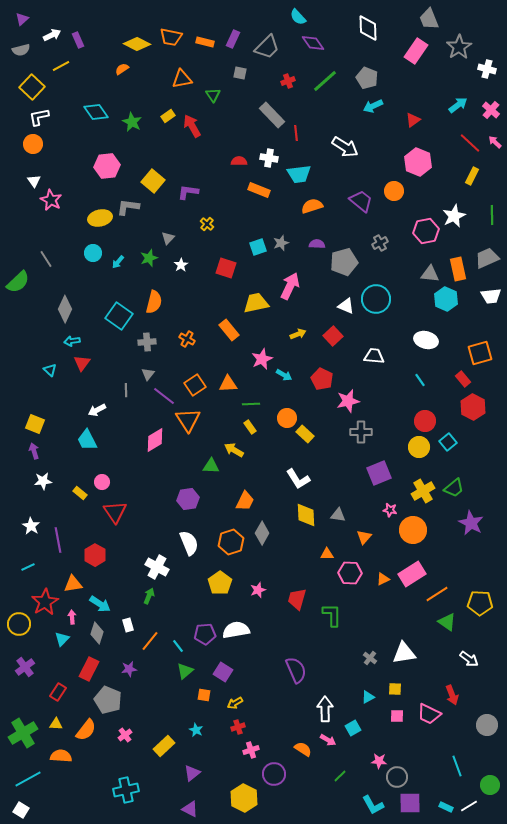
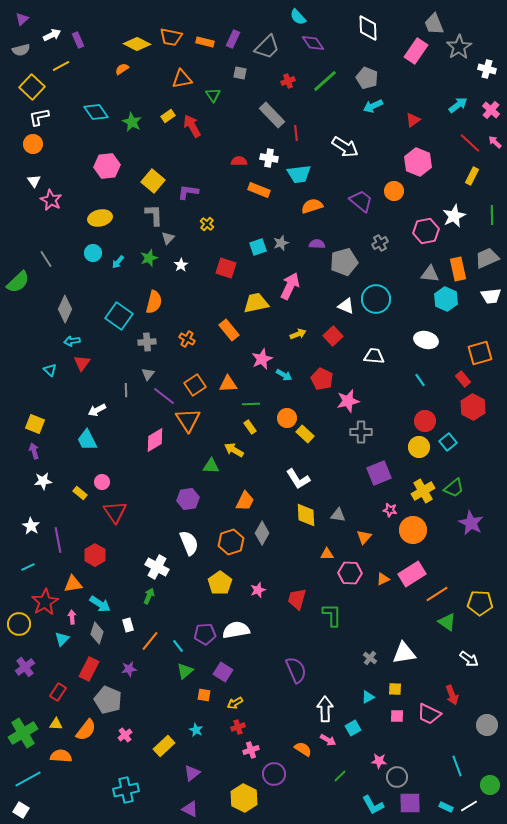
gray trapezoid at (429, 19): moved 5 px right, 5 px down
gray L-shape at (128, 207): moved 26 px right, 8 px down; rotated 80 degrees clockwise
